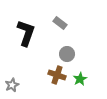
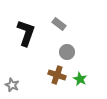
gray rectangle: moved 1 px left, 1 px down
gray circle: moved 2 px up
green star: rotated 16 degrees counterclockwise
gray star: rotated 24 degrees counterclockwise
